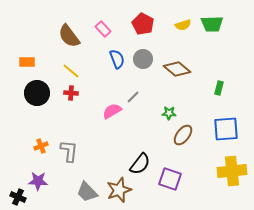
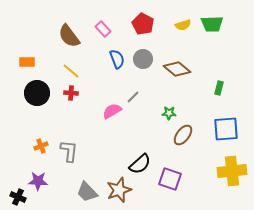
black semicircle: rotated 10 degrees clockwise
